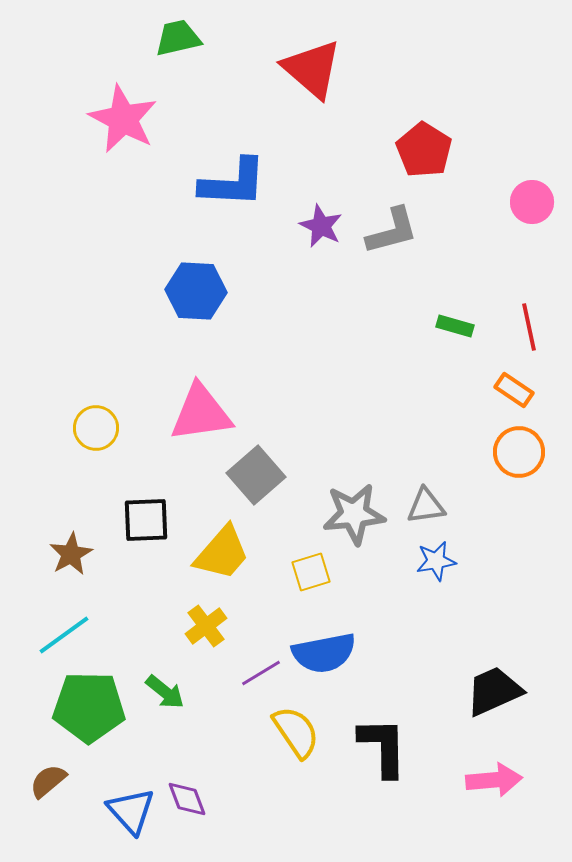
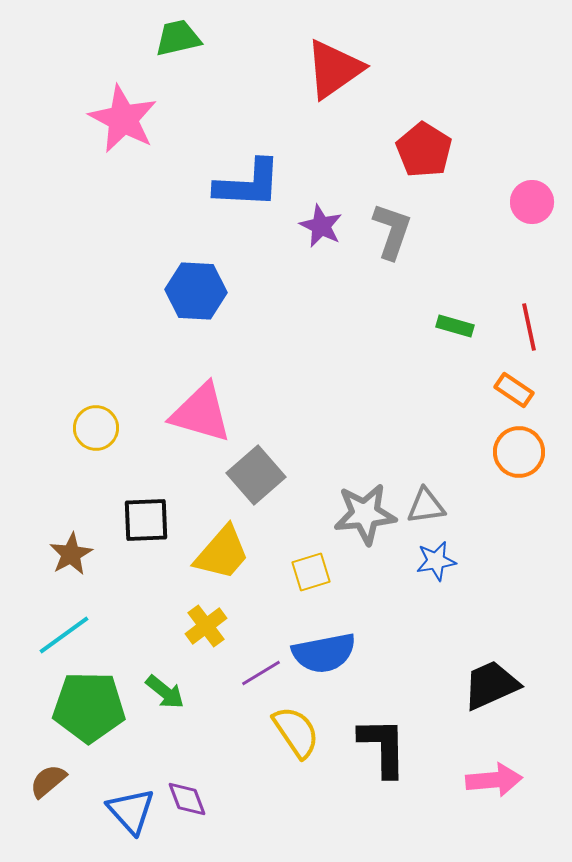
red triangle: moved 22 px right; rotated 44 degrees clockwise
blue L-shape: moved 15 px right, 1 px down
gray L-shape: rotated 56 degrees counterclockwise
pink triangle: rotated 24 degrees clockwise
gray star: moved 11 px right
black trapezoid: moved 3 px left, 6 px up
